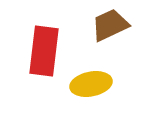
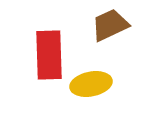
red rectangle: moved 5 px right, 4 px down; rotated 9 degrees counterclockwise
